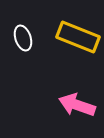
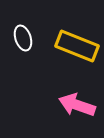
yellow rectangle: moved 1 px left, 9 px down
